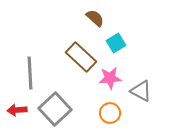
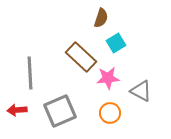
brown semicircle: moved 6 px right; rotated 66 degrees clockwise
pink star: moved 2 px left
gray square: moved 5 px right, 2 px down; rotated 20 degrees clockwise
